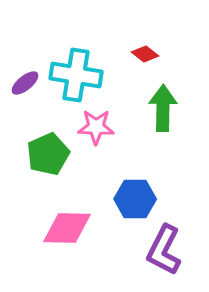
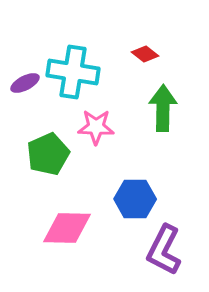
cyan cross: moved 3 px left, 3 px up
purple ellipse: rotated 12 degrees clockwise
